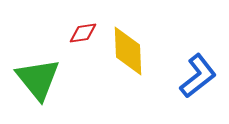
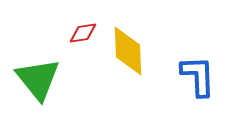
blue L-shape: rotated 54 degrees counterclockwise
